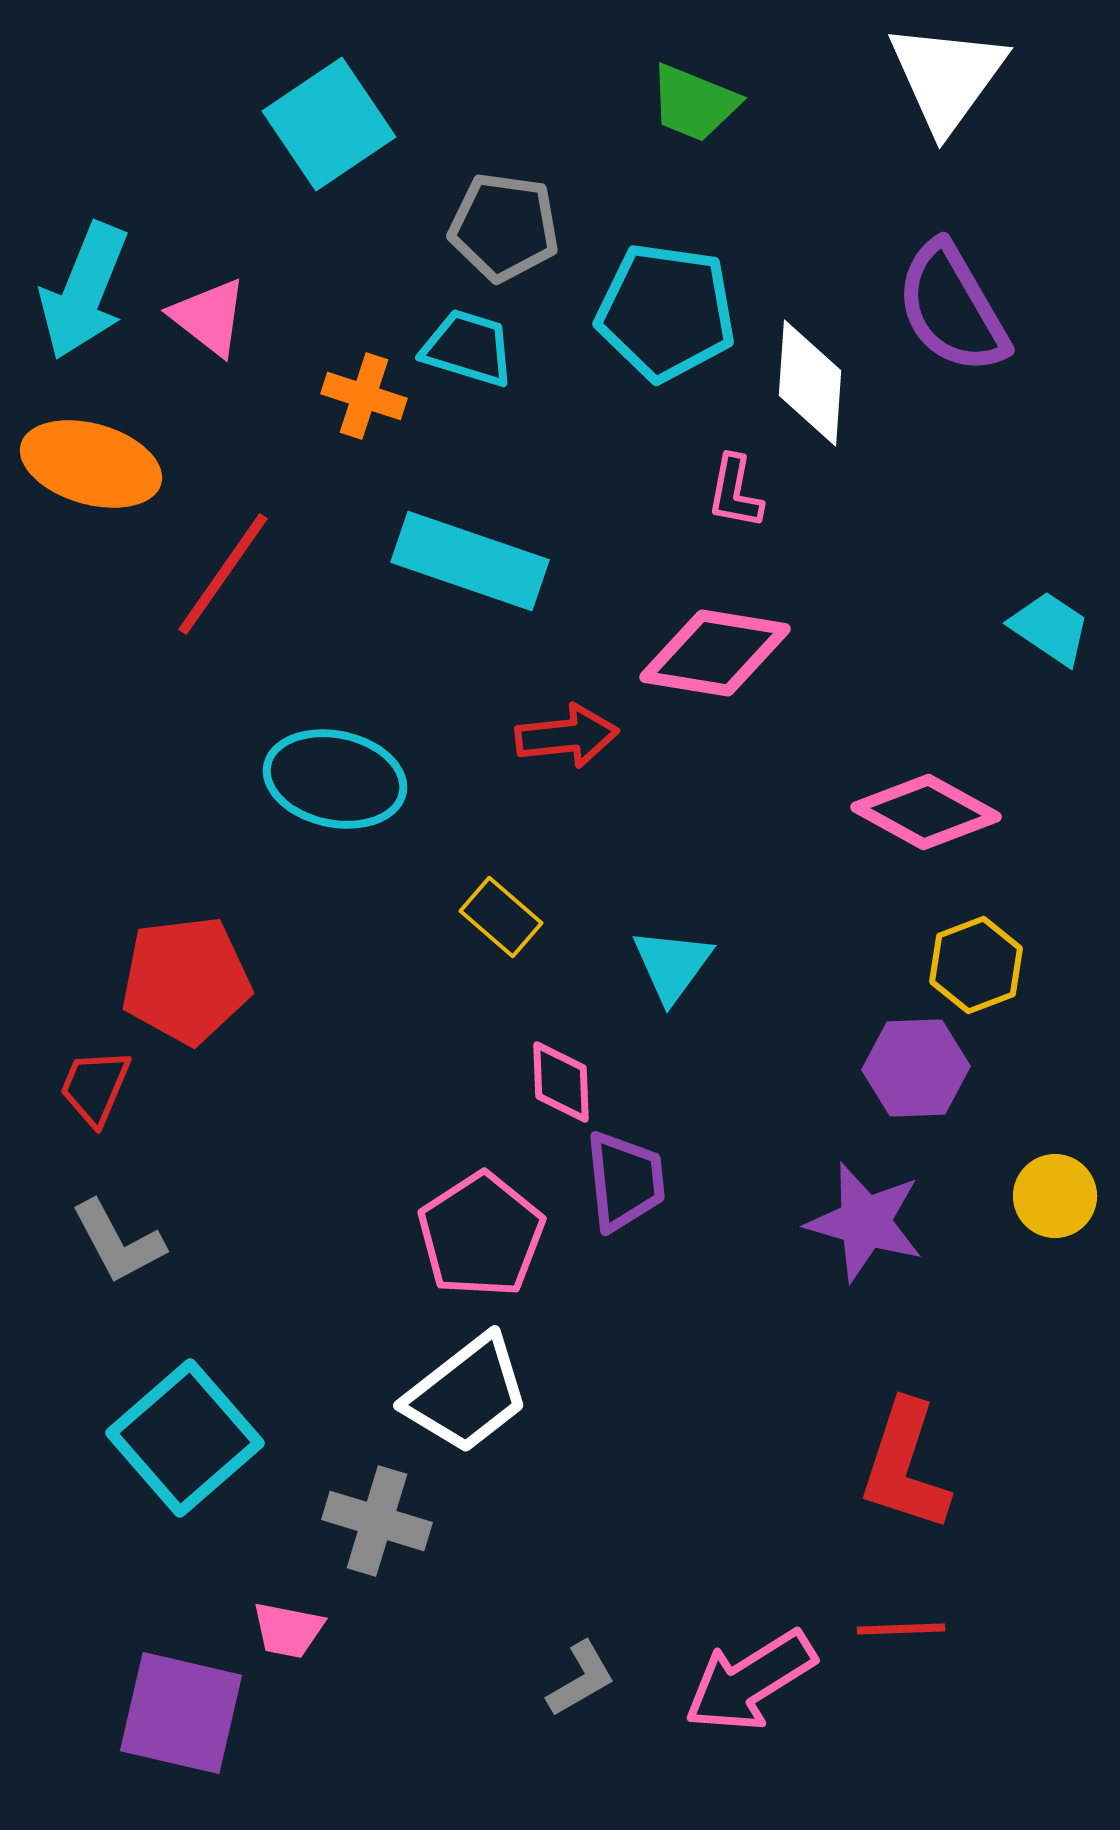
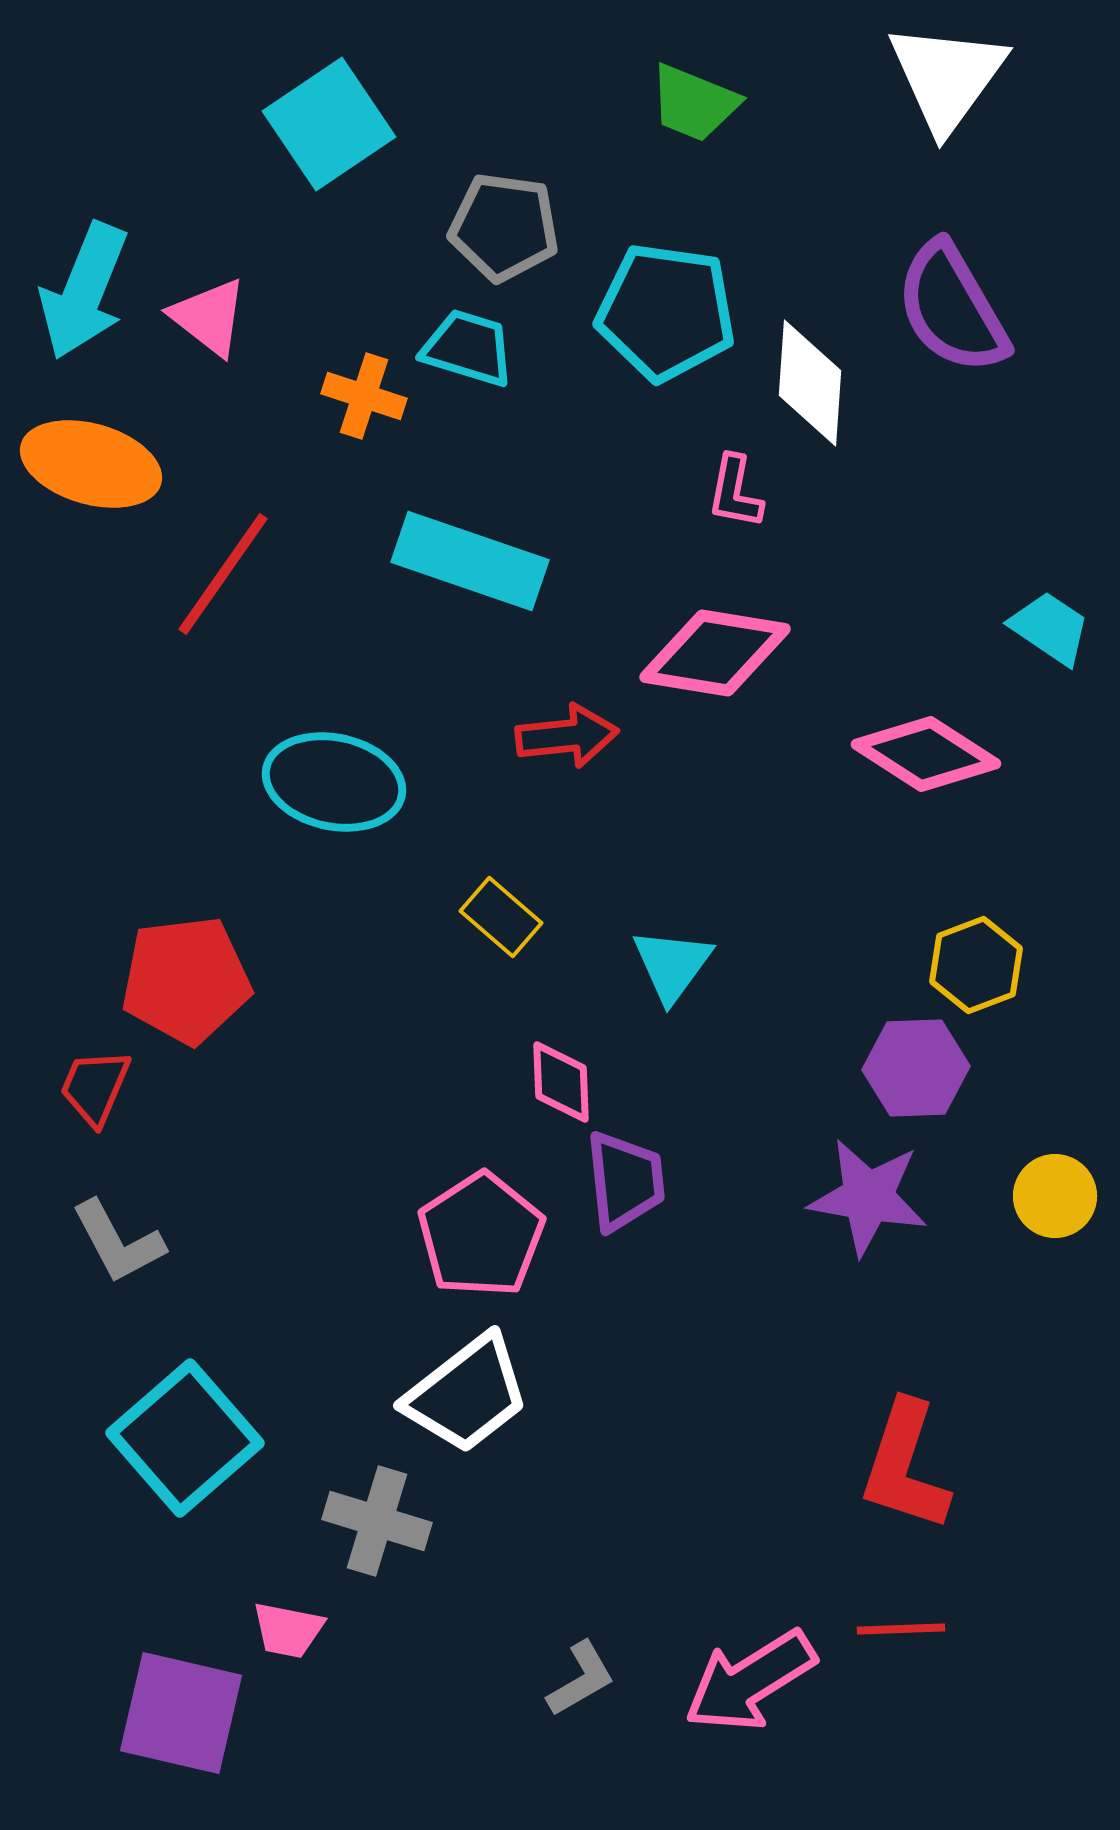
cyan ellipse at (335, 779): moved 1 px left, 3 px down
pink diamond at (926, 812): moved 58 px up; rotated 4 degrees clockwise
purple star at (865, 1222): moved 3 px right, 25 px up; rotated 6 degrees counterclockwise
